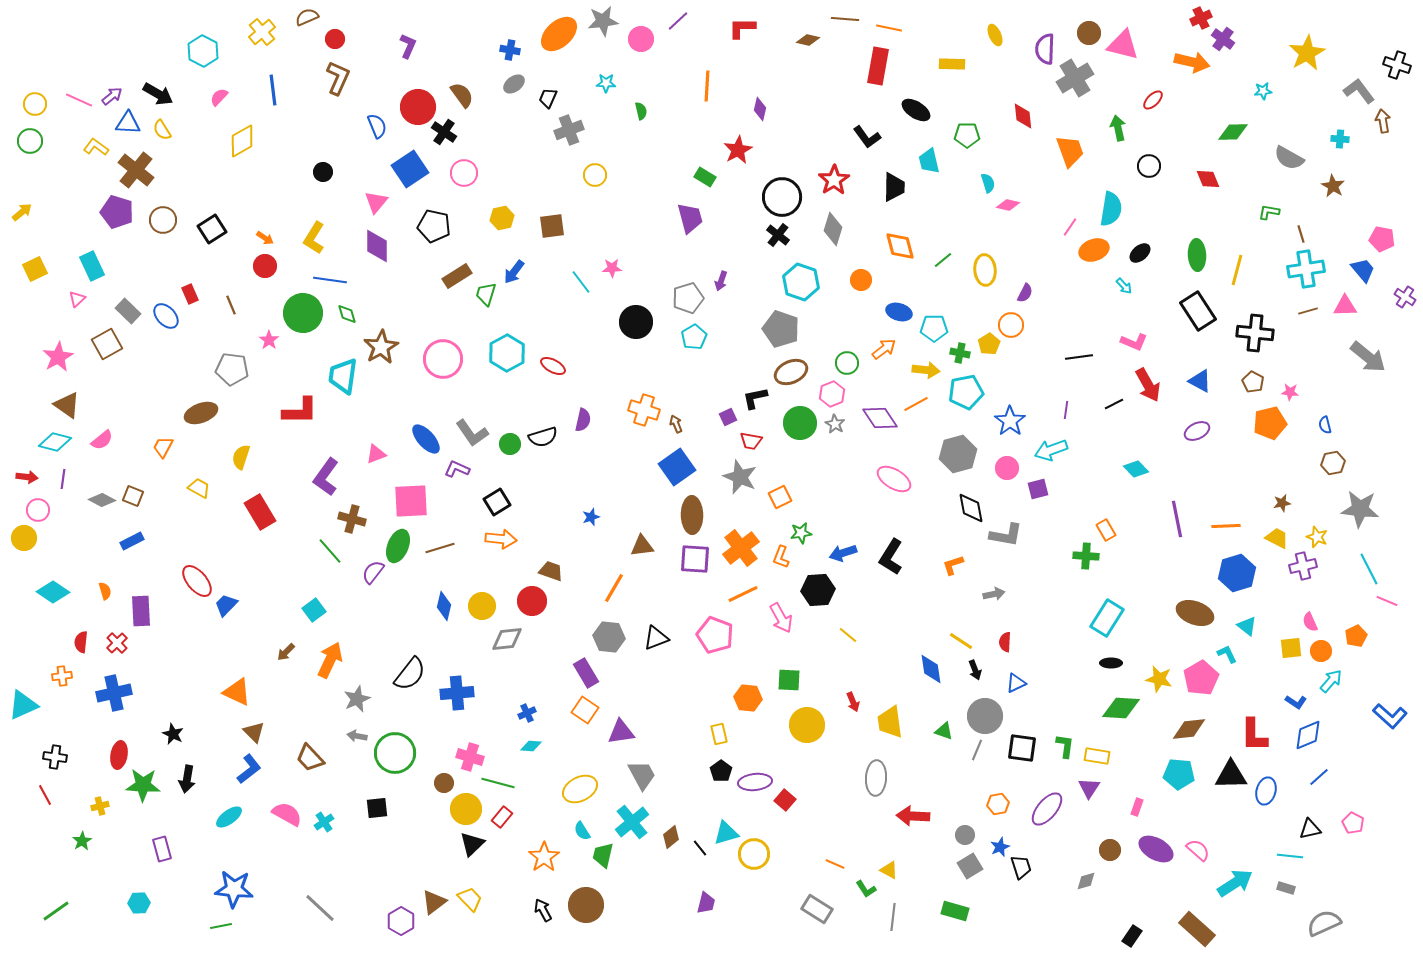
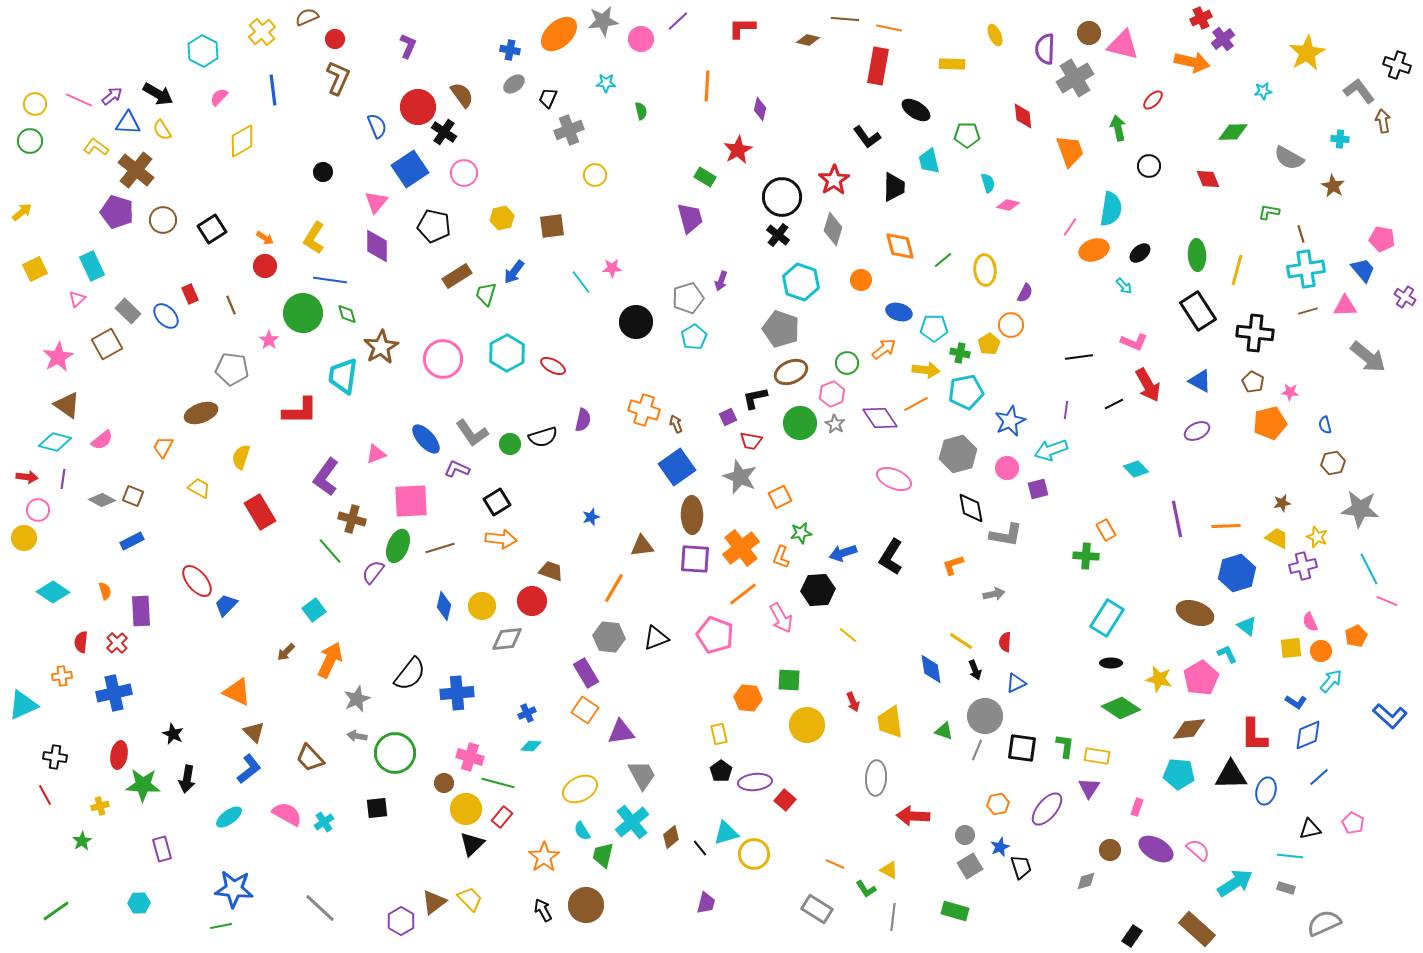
purple cross at (1223, 39): rotated 15 degrees clockwise
blue star at (1010, 421): rotated 12 degrees clockwise
pink ellipse at (894, 479): rotated 8 degrees counterclockwise
orange line at (743, 594): rotated 12 degrees counterclockwise
green diamond at (1121, 708): rotated 30 degrees clockwise
